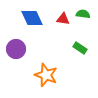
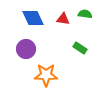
green semicircle: moved 2 px right
blue diamond: moved 1 px right
purple circle: moved 10 px right
orange star: rotated 20 degrees counterclockwise
